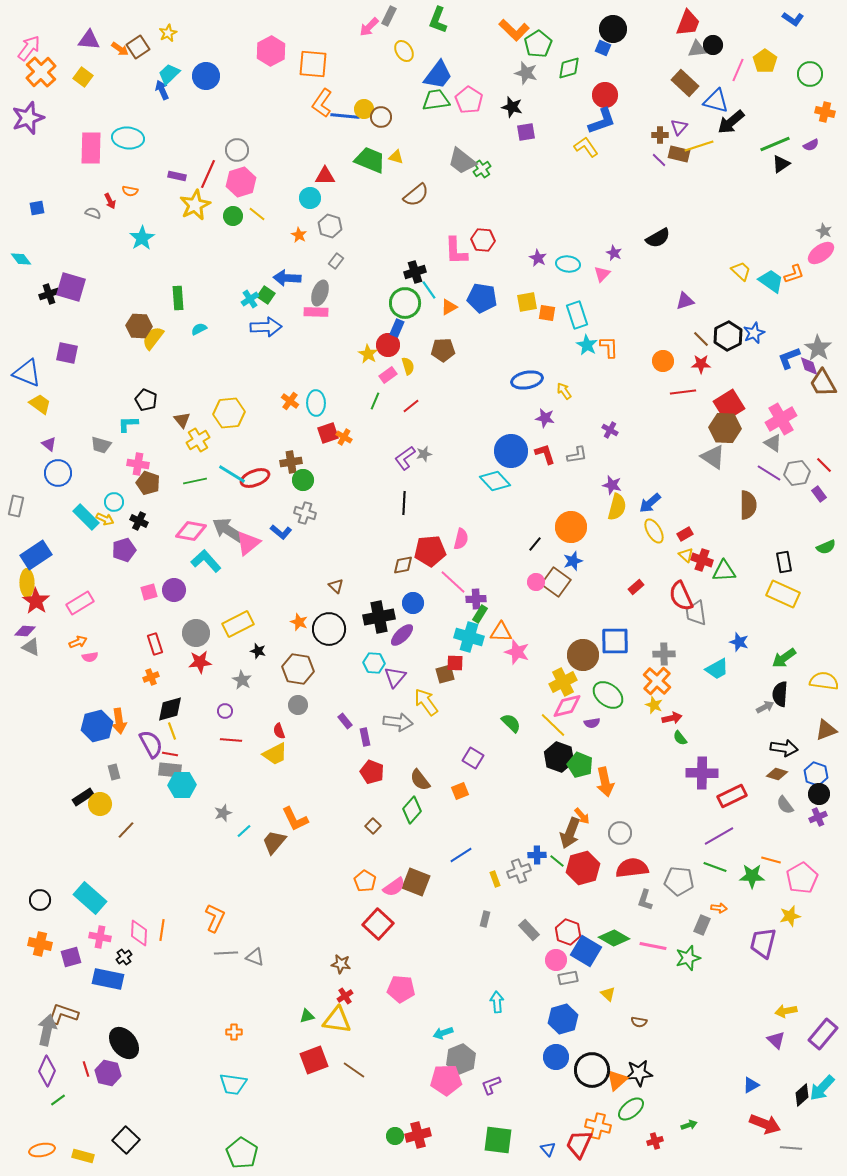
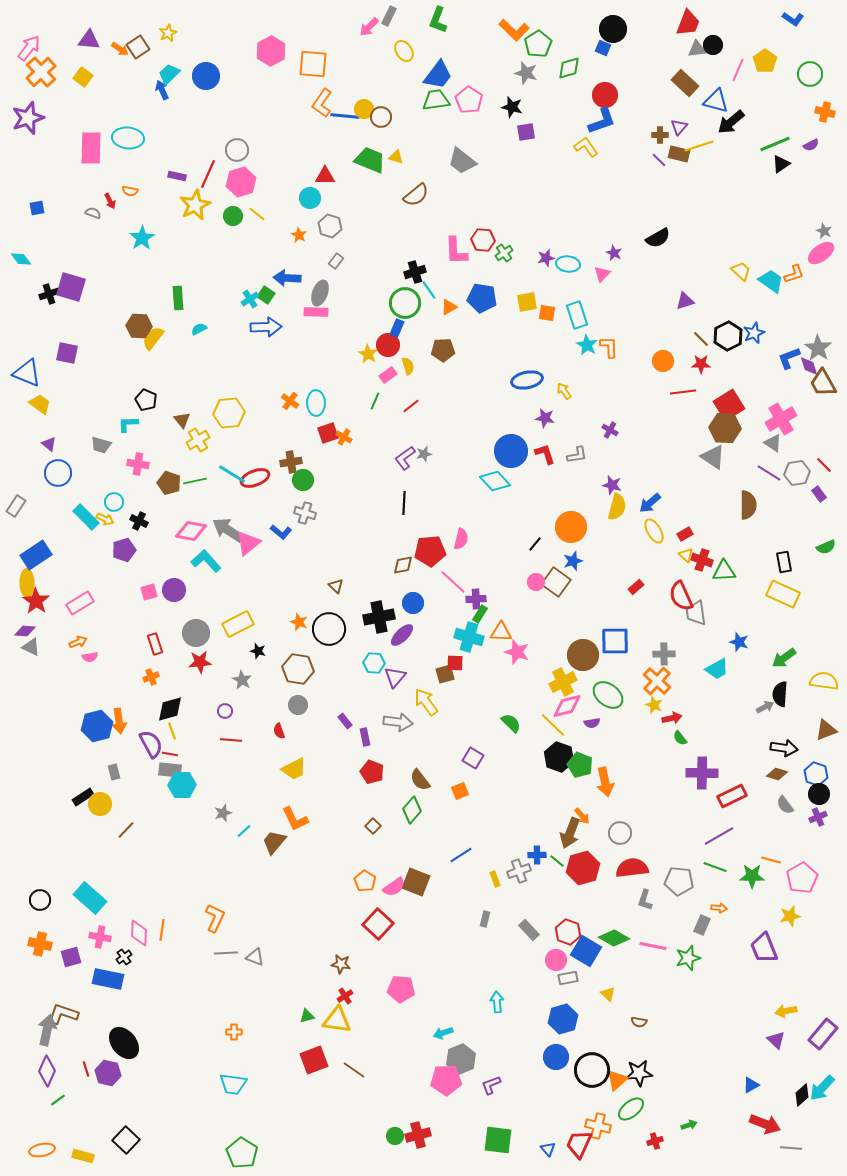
green cross at (482, 169): moved 22 px right, 84 px down
purple star at (538, 258): moved 8 px right; rotated 30 degrees clockwise
brown pentagon at (148, 483): moved 21 px right
gray rectangle at (16, 506): rotated 20 degrees clockwise
yellow trapezoid at (275, 754): moved 19 px right, 15 px down
purple trapezoid at (763, 943): moved 1 px right, 5 px down; rotated 36 degrees counterclockwise
